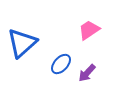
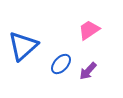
blue triangle: moved 1 px right, 3 px down
purple arrow: moved 1 px right, 2 px up
